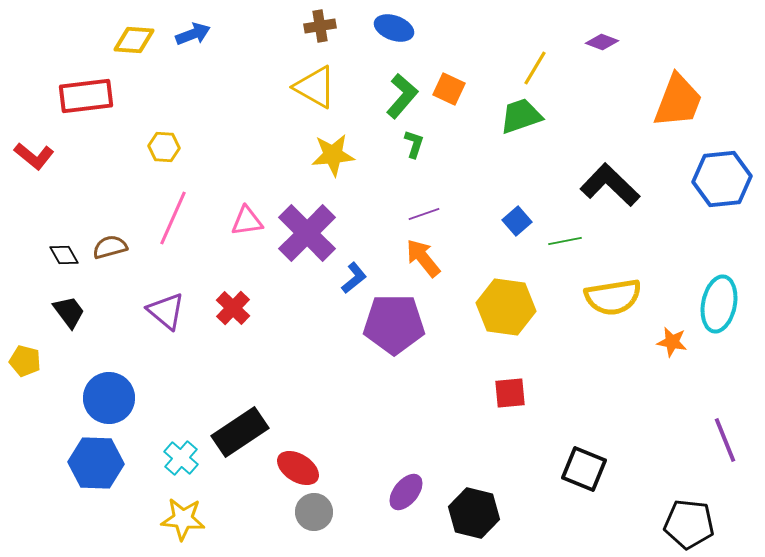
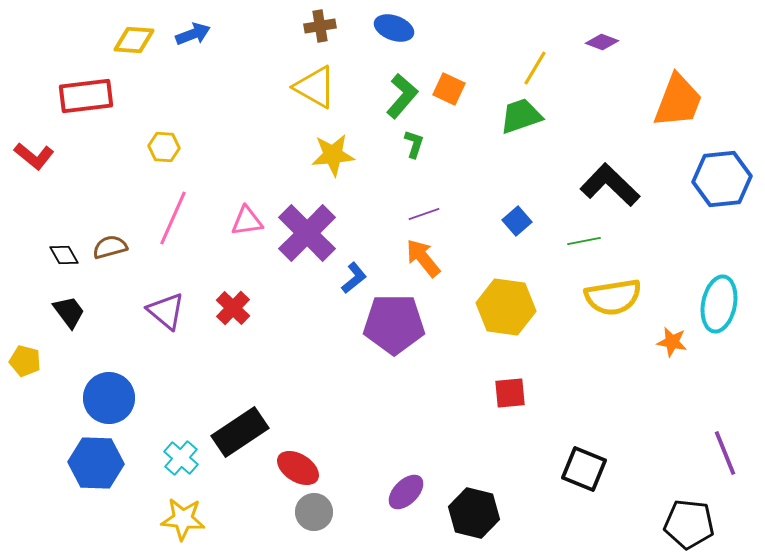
green line at (565, 241): moved 19 px right
purple line at (725, 440): moved 13 px down
purple ellipse at (406, 492): rotated 6 degrees clockwise
